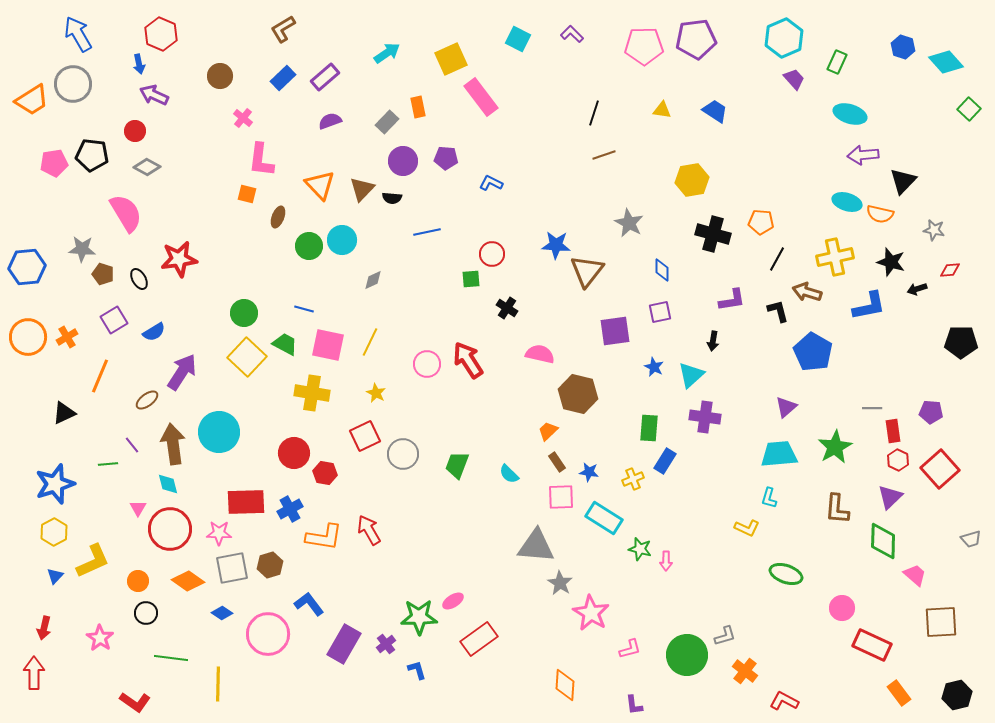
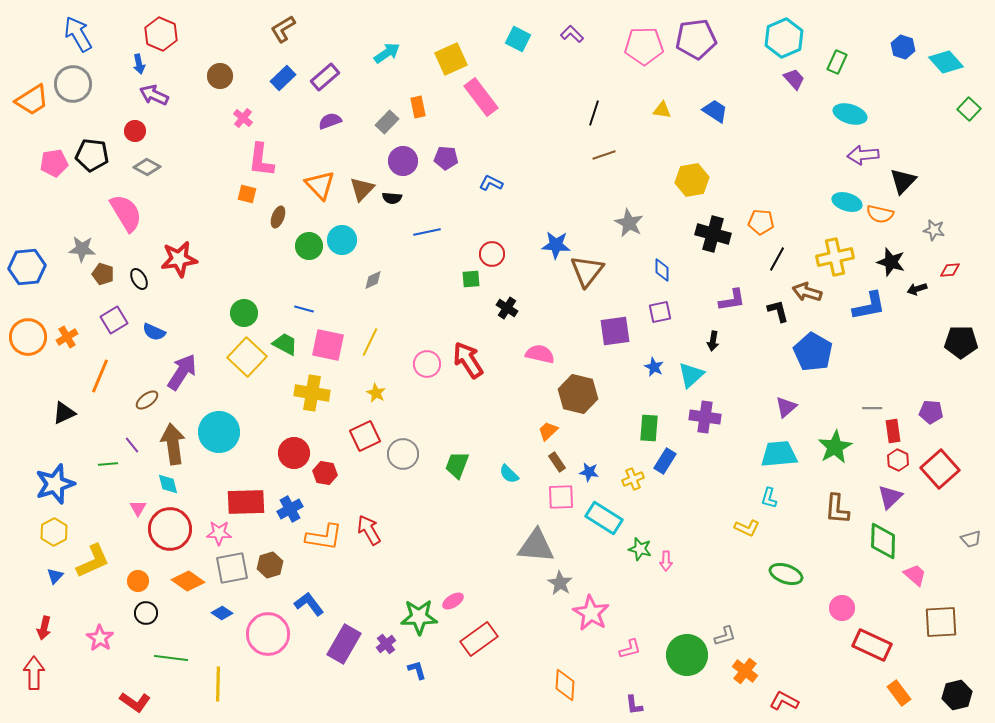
blue semicircle at (154, 332): rotated 55 degrees clockwise
